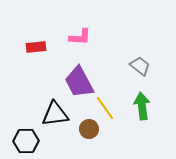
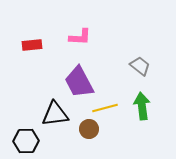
red rectangle: moved 4 px left, 2 px up
yellow line: rotated 70 degrees counterclockwise
